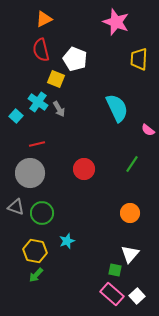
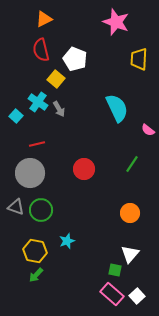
yellow square: rotated 18 degrees clockwise
green circle: moved 1 px left, 3 px up
